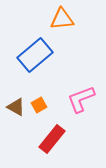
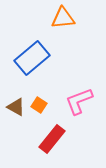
orange triangle: moved 1 px right, 1 px up
blue rectangle: moved 3 px left, 3 px down
pink L-shape: moved 2 px left, 2 px down
orange square: rotated 28 degrees counterclockwise
